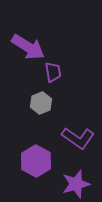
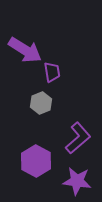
purple arrow: moved 3 px left, 3 px down
purple trapezoid: moved 1 px left
purple L-shape: rotated 76 degrees counterclockwise
purple star: moved 1 px right, 3 px up; rotated 24 degrees clockwise
